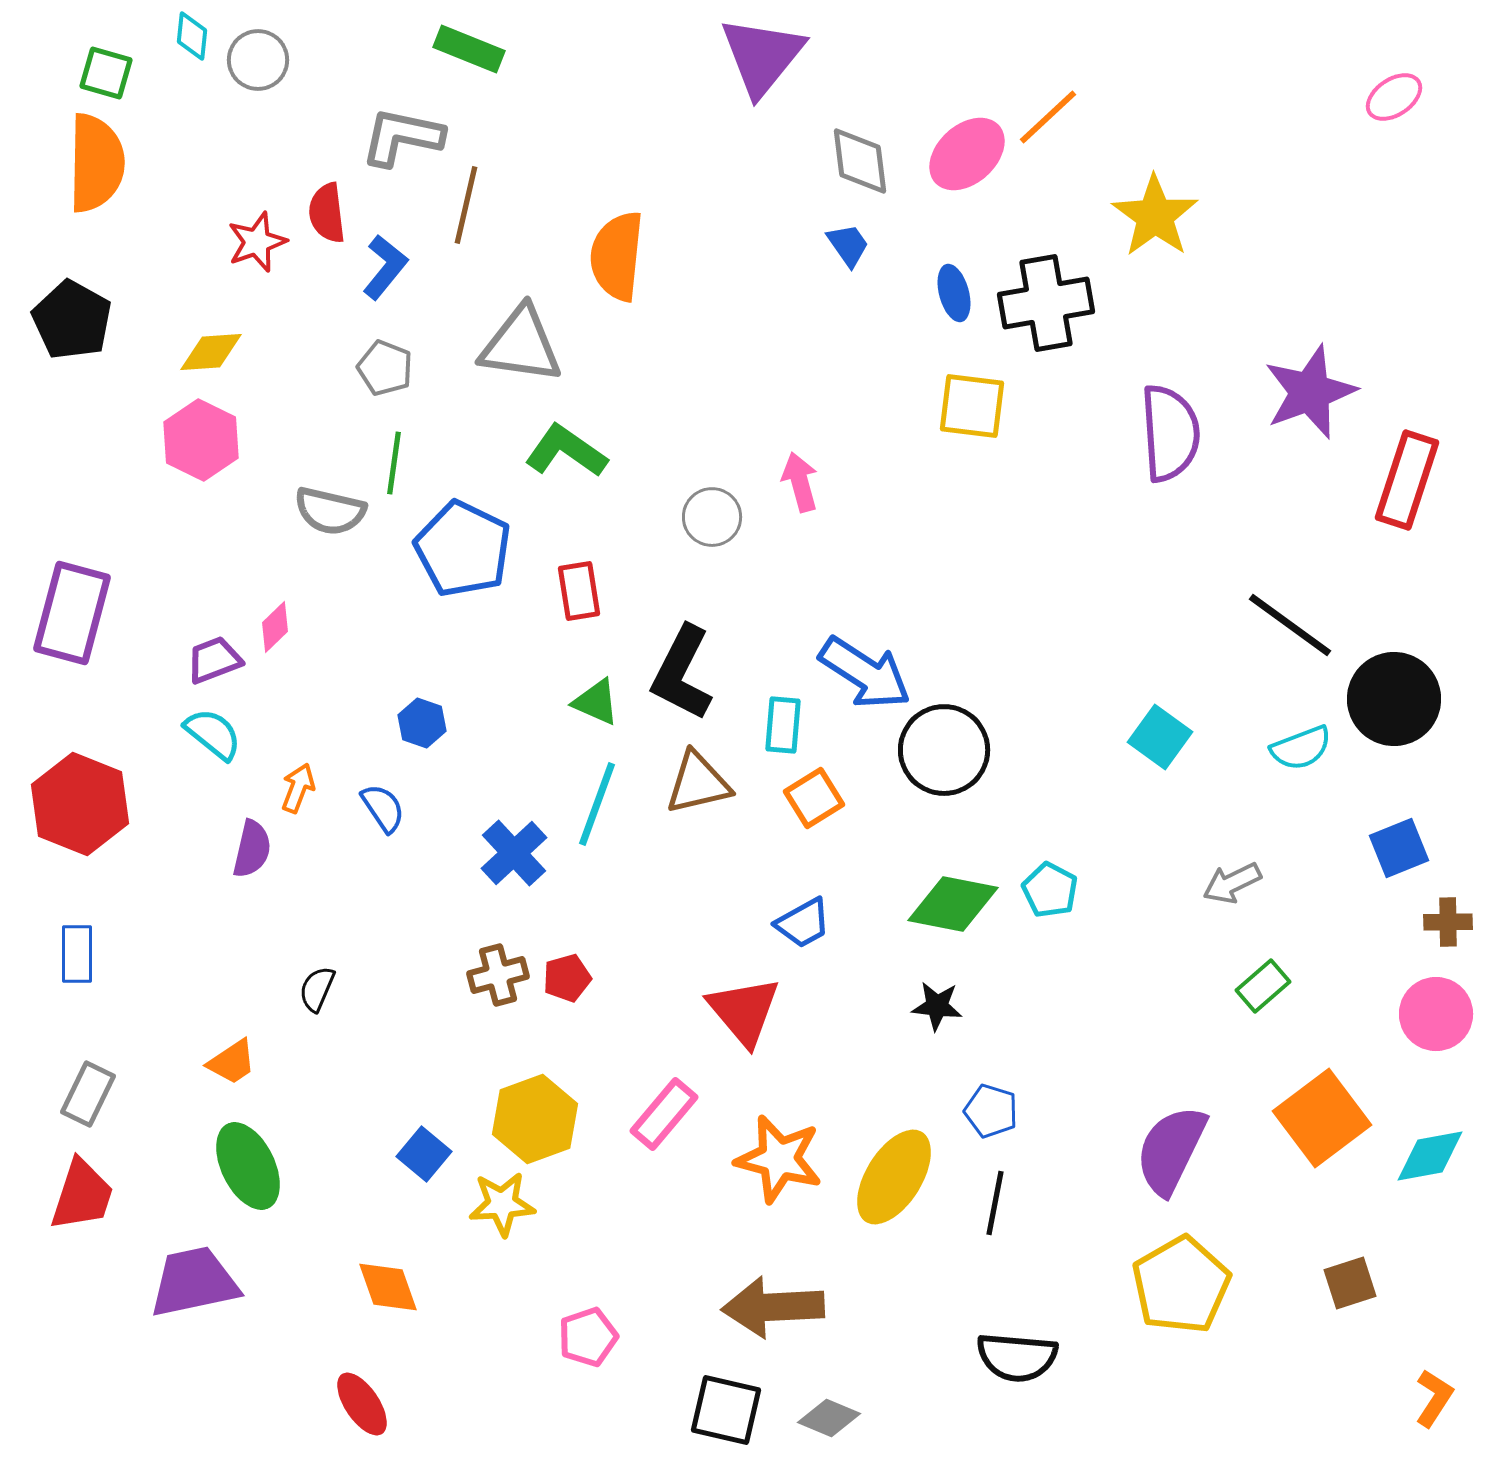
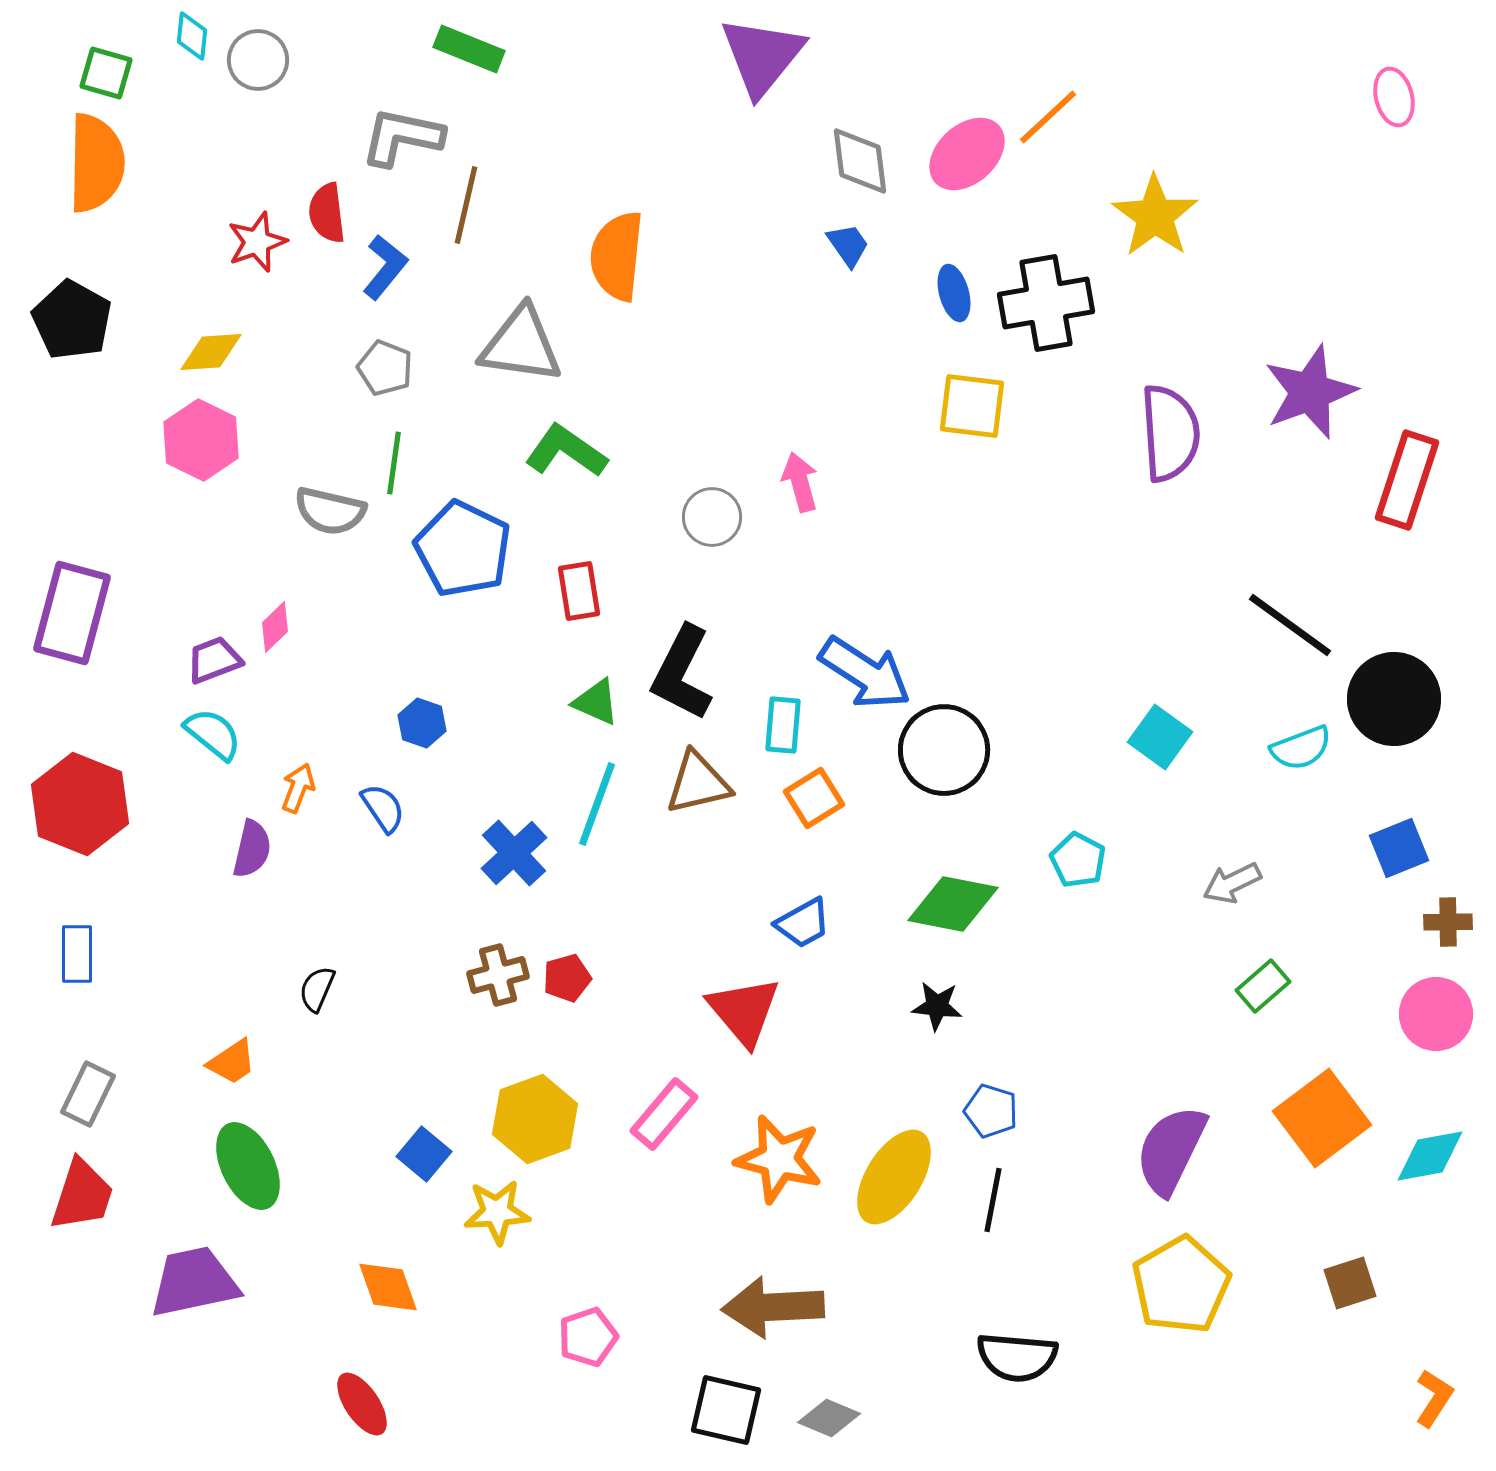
pink ellipse at (1394, 97): rotated 70 degrees counterclockwise
cyan pentagon at (1050, 890): moved 28 px right, 30 px up
black line at (995, 1203): moved 2 px left, 3 px up
yellow star at (502, 1204): moved 5 px left, 8 px down
